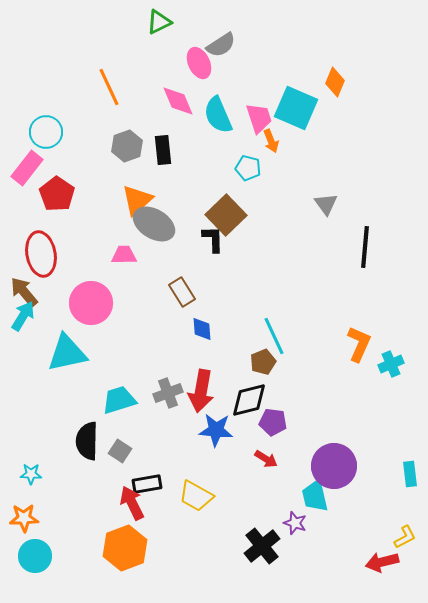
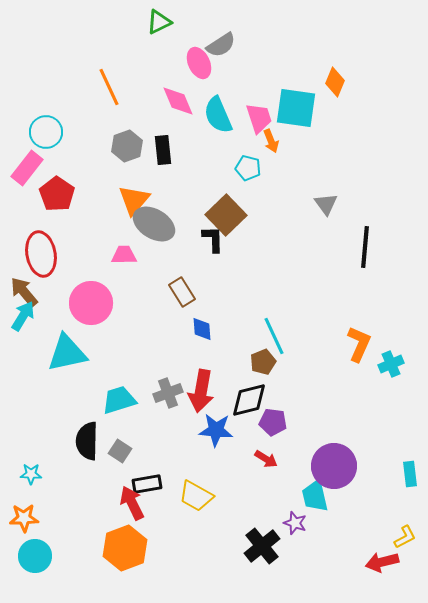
cyan square at (296, 108): rotated 15 degrees counterclockwise
orange triangle at (137, 200): moved 3 px left; rotated 8 degrees counterclockwise
